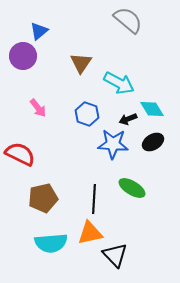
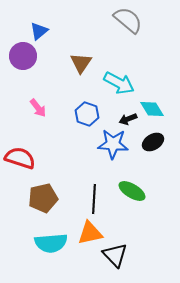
red semicircle: moved 4 px down; rotated 8 degrees counterclockwise
green ellipse: moved 3 px down
